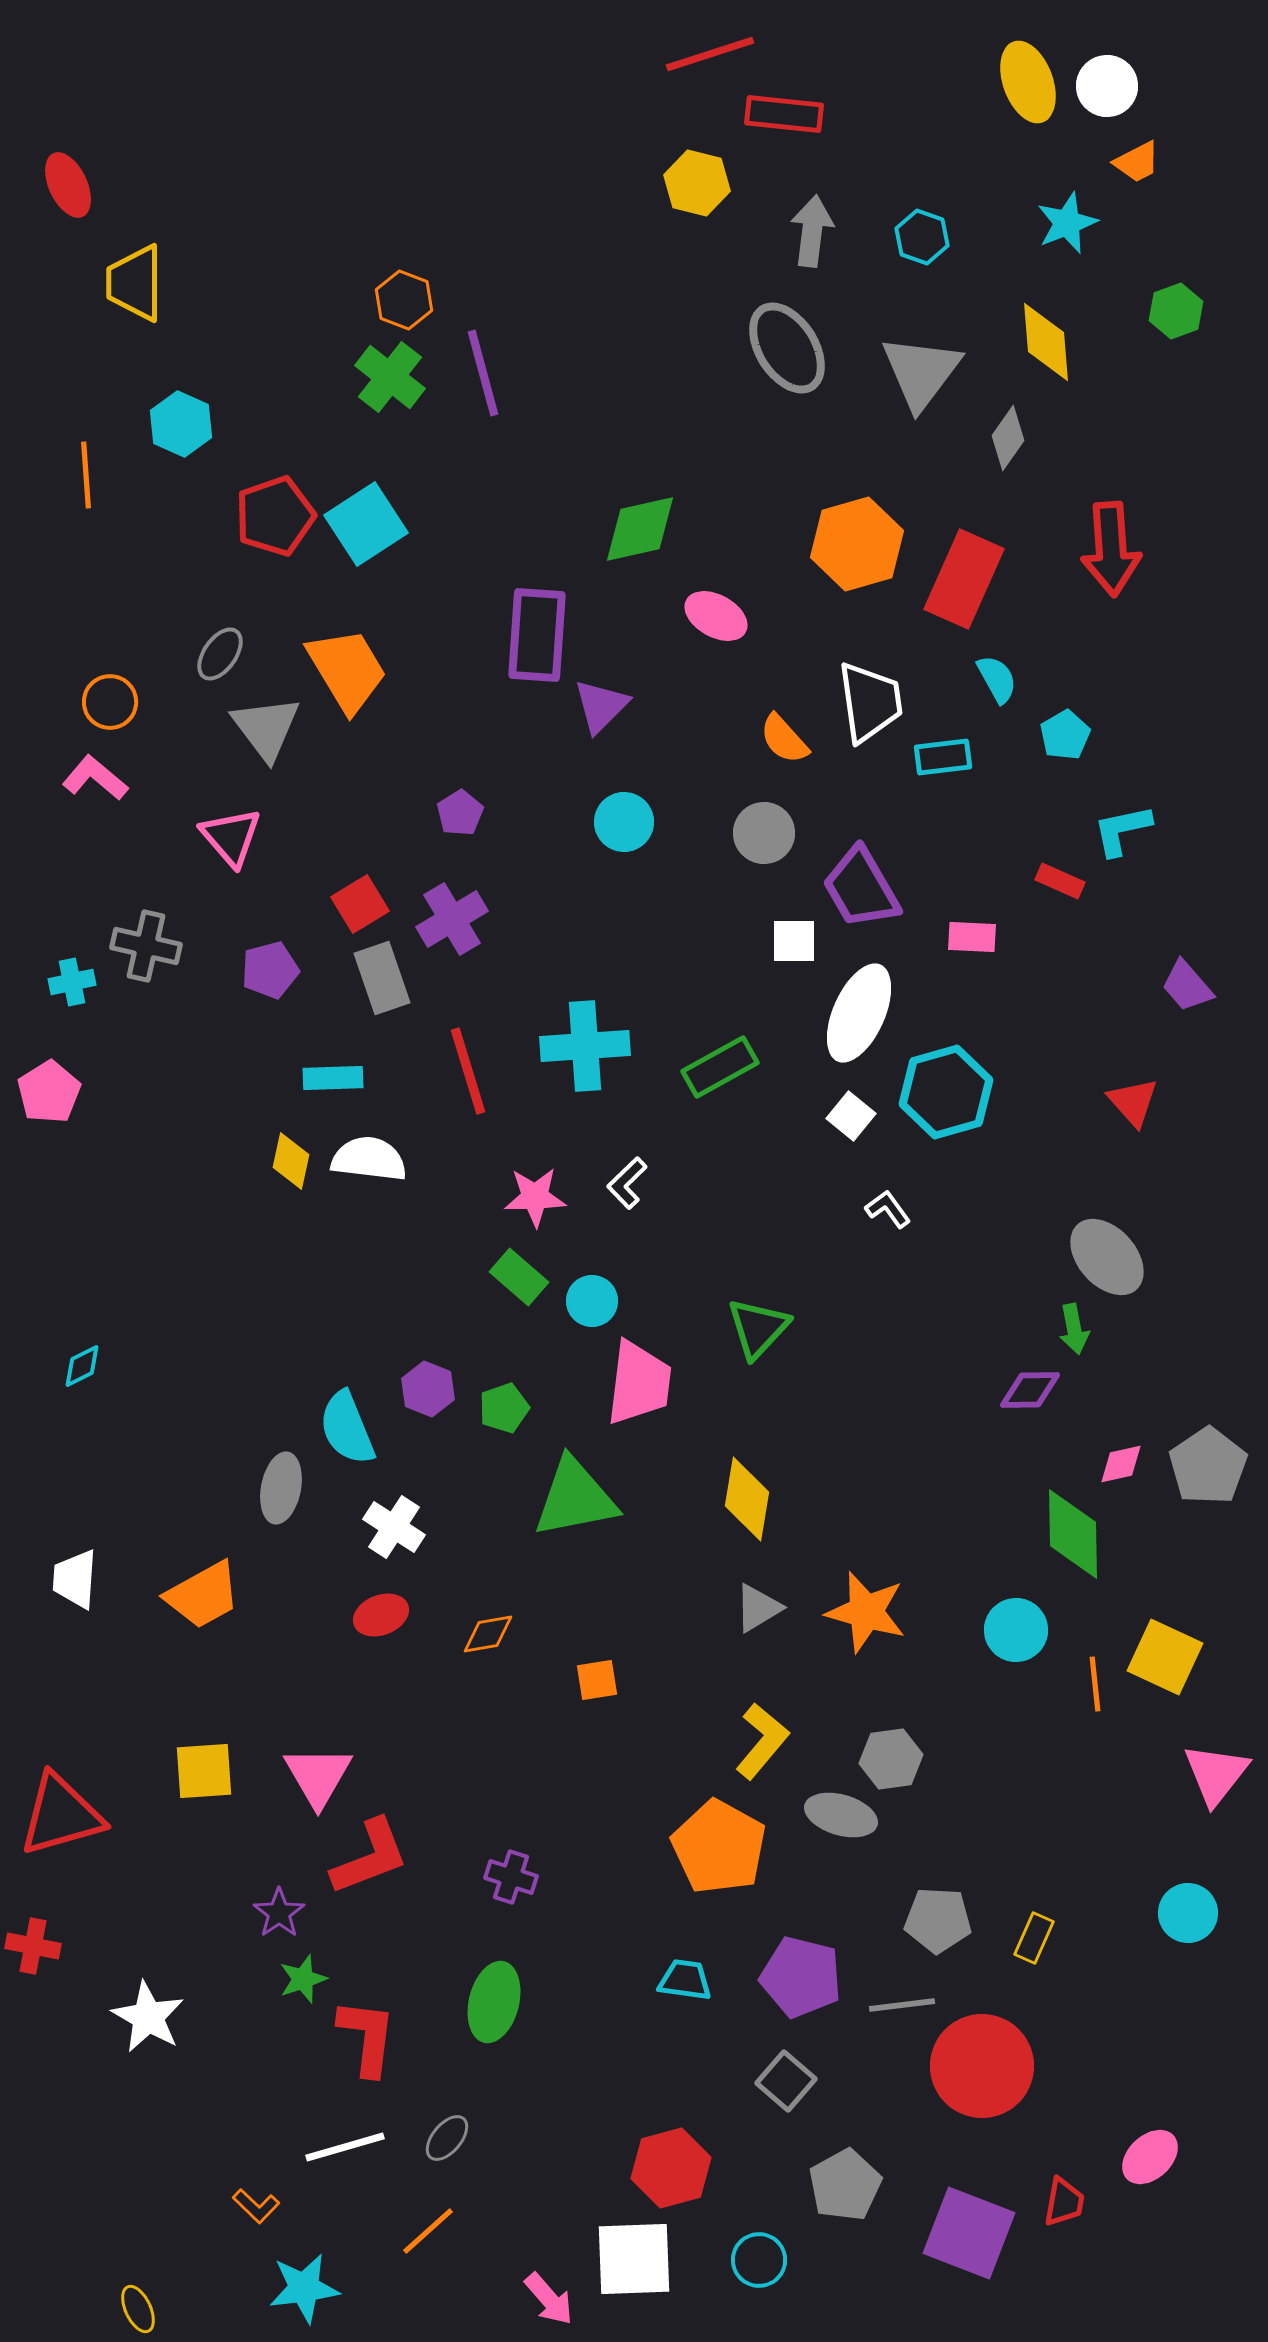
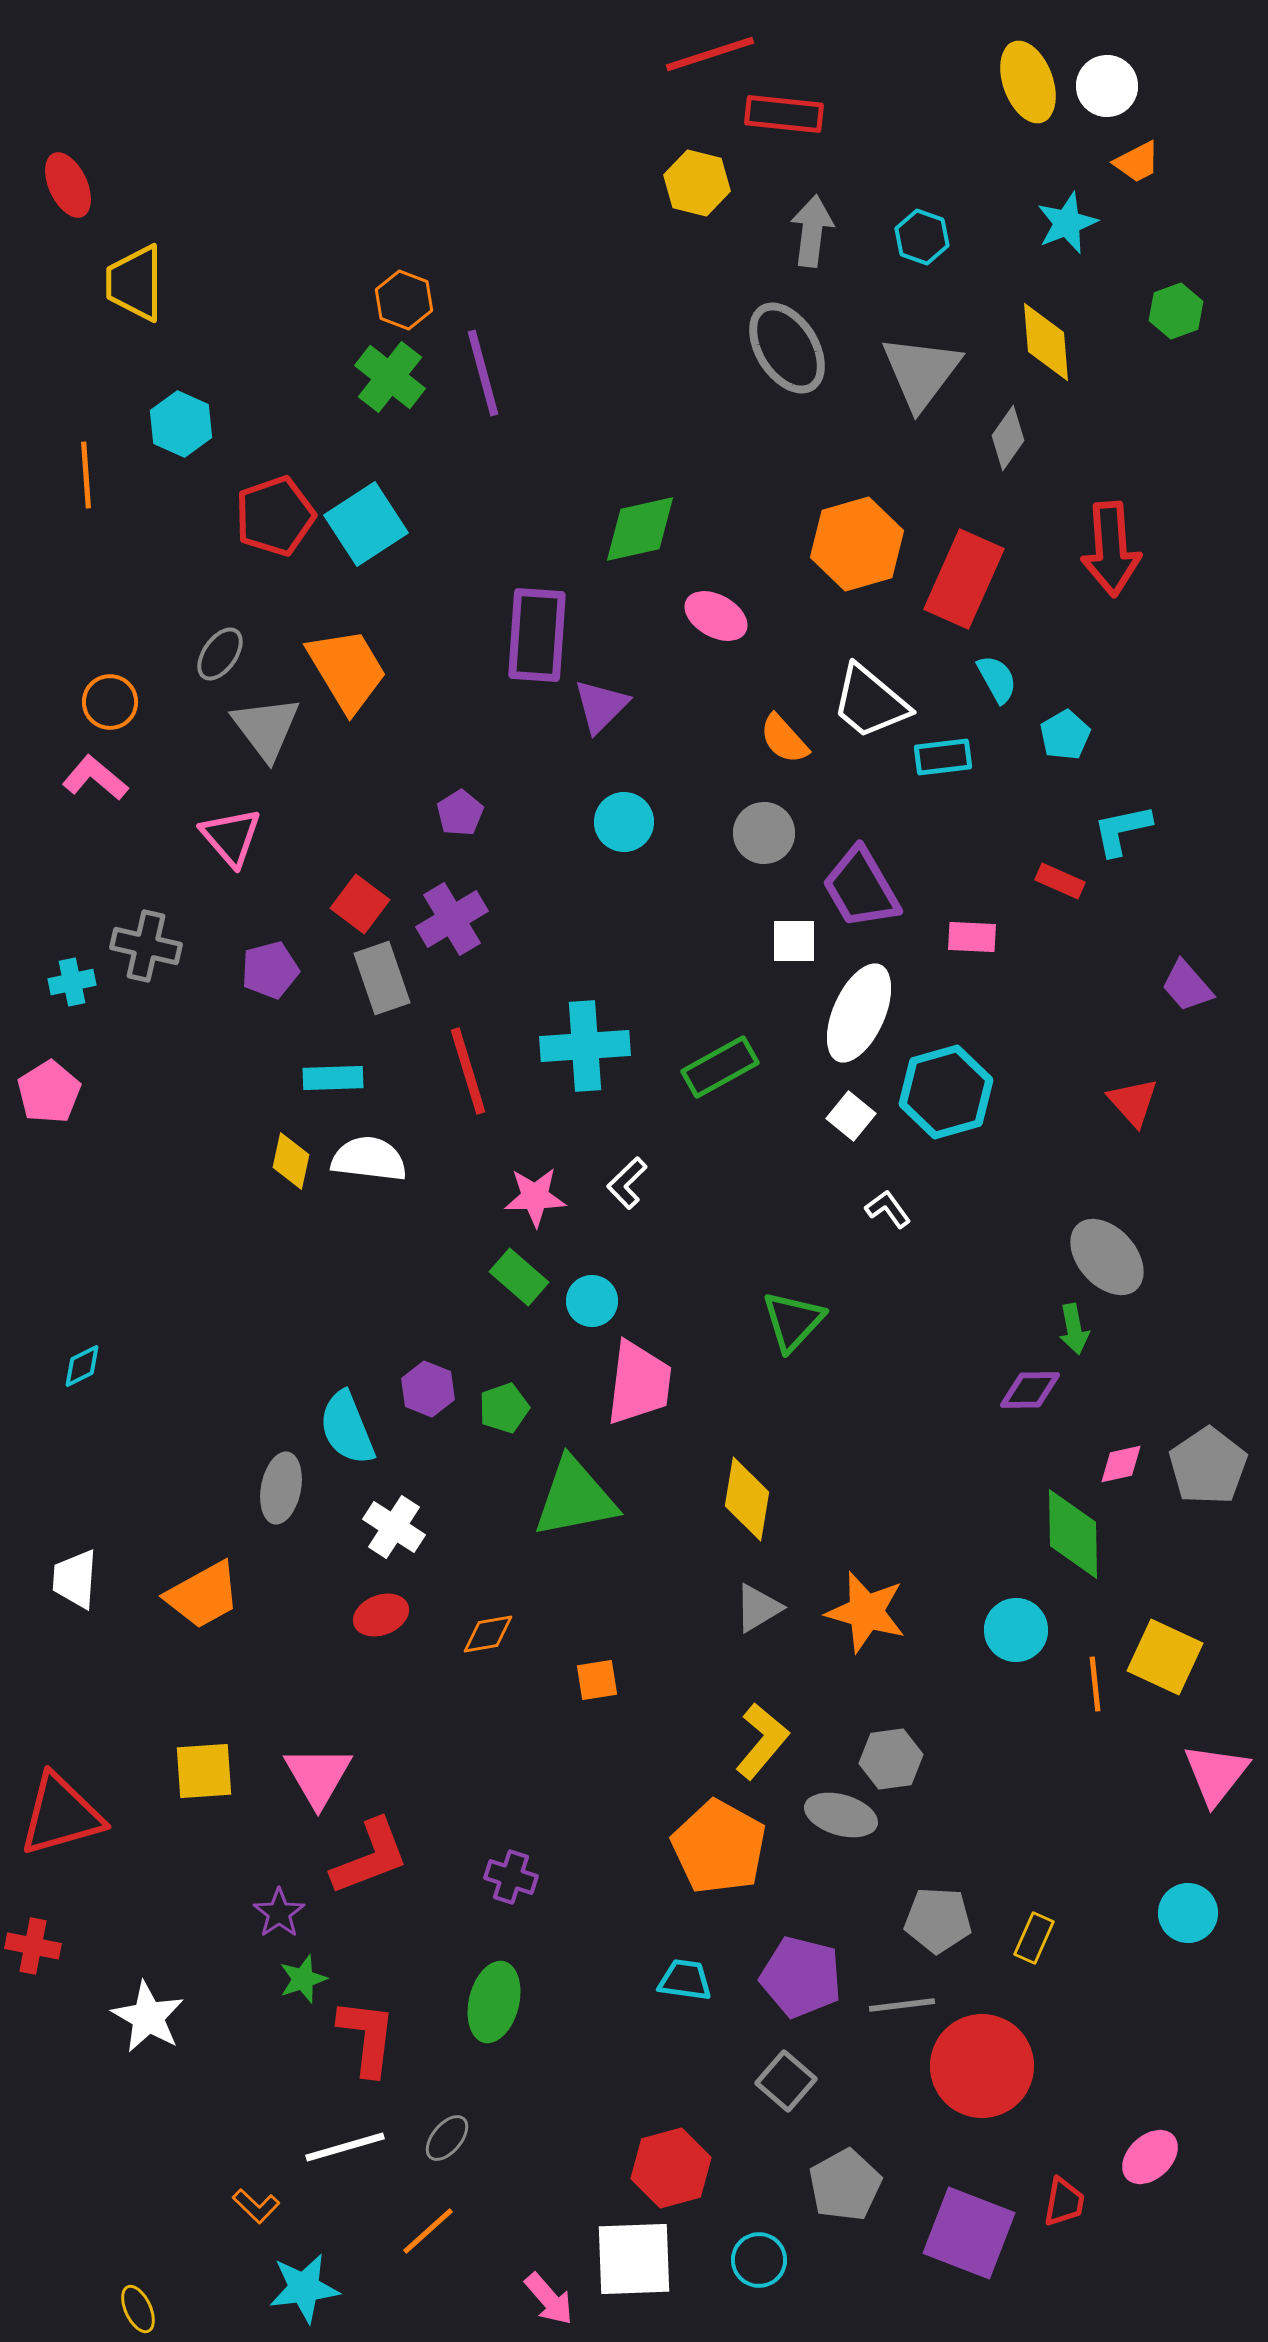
white trapezoid at (870, 702): rotated 138 degrees clockwise
red square at (360, 904): rotated 22 degrees counterclockwise
green triangle at (758, 1328): moved 35 px right, 7 px up
